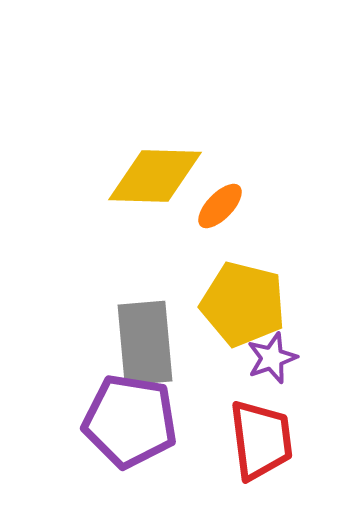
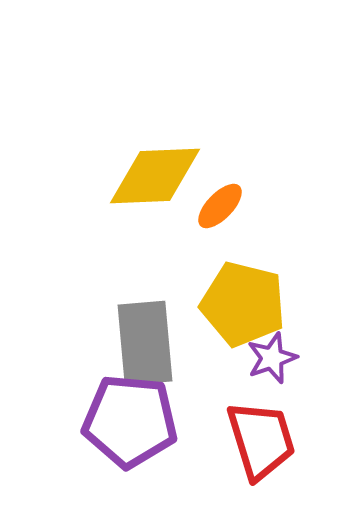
yellow diamond: rotated 4 degrees counterclockwise
purple pentagon: rotated 4 degrees counterclockwise
red trapezoid: rotated 10 degrees counterclockwise
